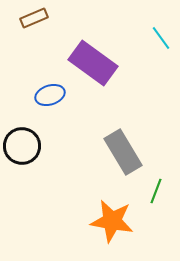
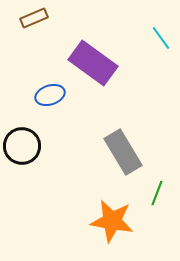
green line: moved 1 px right, 2 px down
